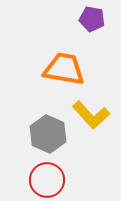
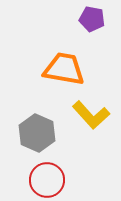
gray hexagon: moved 11 px left, 1 px up
